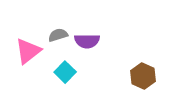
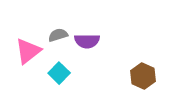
cyan square: moved 6 px left, 1 px down
